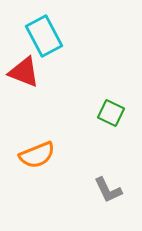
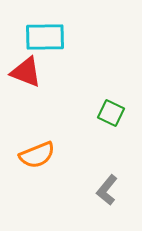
cyan rectangle: moved 1 px right, 1 px down; rotated 63 degrees counterclockwise
red triangle: moved 2 px right
gray L-shape: moved 1 px left; rotated 64 degrees clockwise
